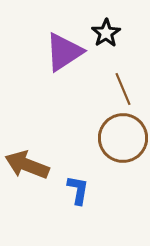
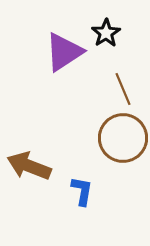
brown arrow: moved 2 px right, 1 px down
blue L-shape: moved 4 px right, 1 px down
